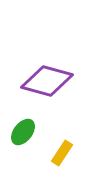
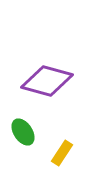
green ellipse: rotated 72 degrees counterclockwise
